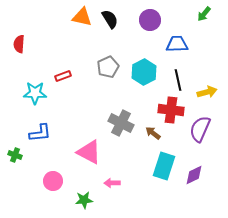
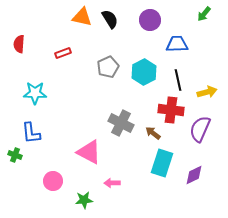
red rectangle: moved 23 px up
blue L-shape: moved 9 px left; rotated 90 degrees clockwise
cyan rectangle: moved 2 px left, 3 px up
